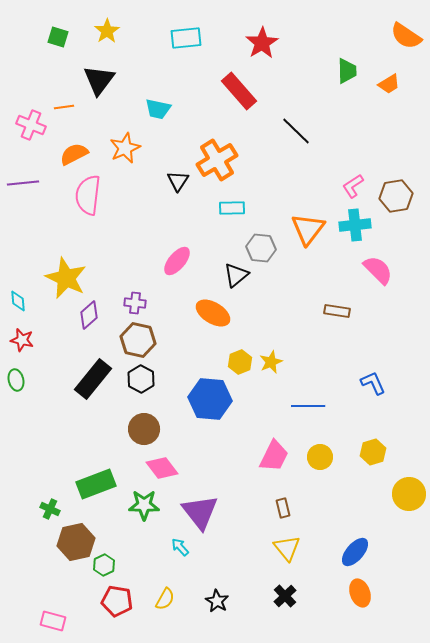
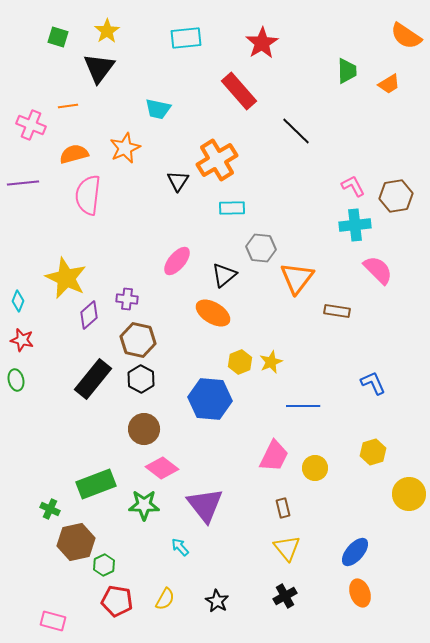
black triangle at (99, 80): moved 12 px up
orange line at (64, 107): moved 4 px right, 1 px up
orange semicircle at (74, 154): rotated 12 degrees clockwise
pink L-shape at (353, 186): rotated 95 degrees clockwise
orange triangle at (308, 229): moved 11 px left, 49 px down
black triangle at (236, 275): moved 12 px left
cyan diamond at (18, 301): rotated 25 degrees clockwise
purple cross at (135, 303): moved 8 px left, 4 px up
blue line at (308, 406): moved 5 px left
yellow circle at (320, 457): moved 5 px left, 11 px down
pink diamond at (162, 468): rotated 16 degrees counterclockwise
purple triangle at (200, 512): moved 5 px right, 7 px up
black cross at (285, 596): rotated 15 degrees clockwise
